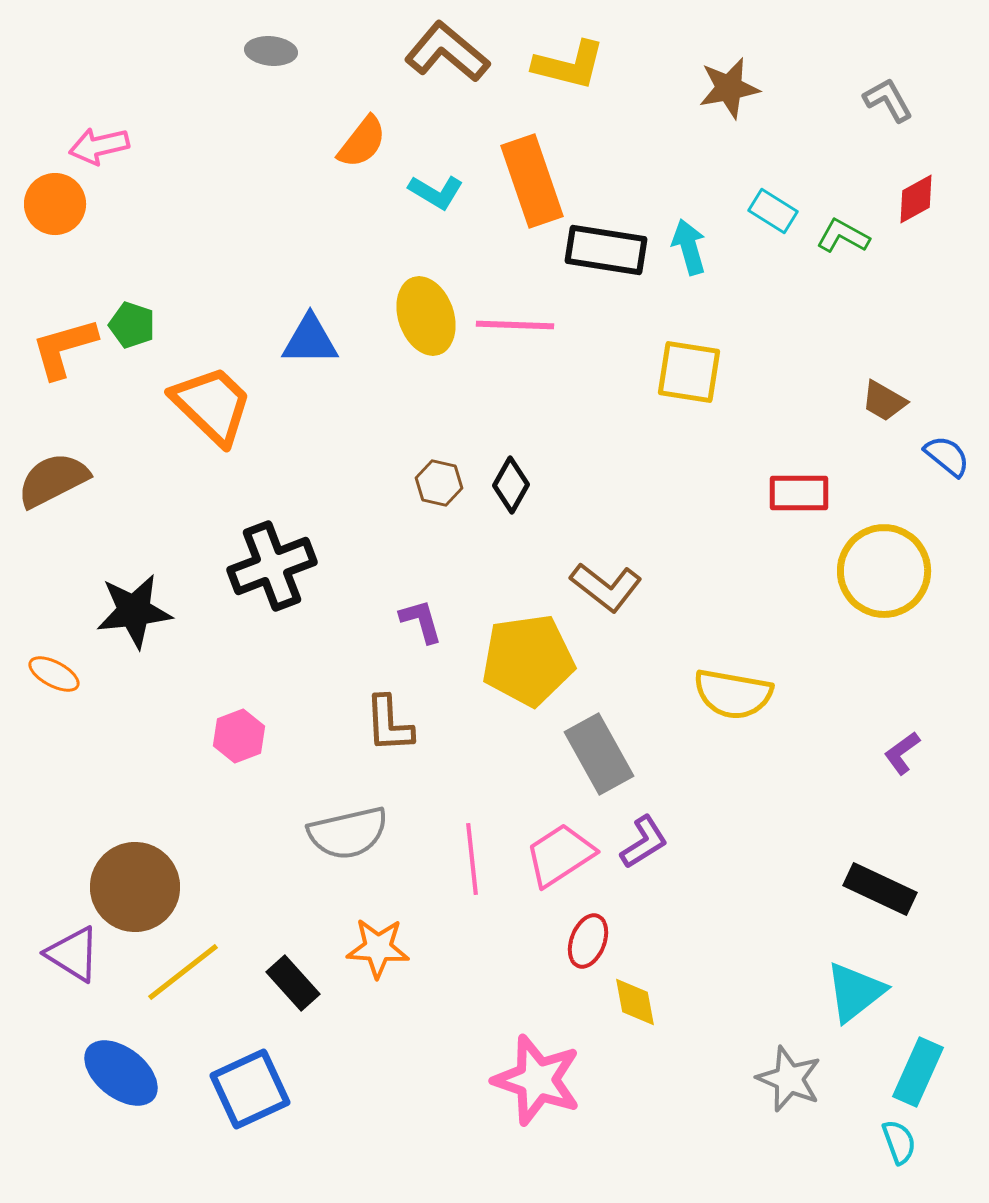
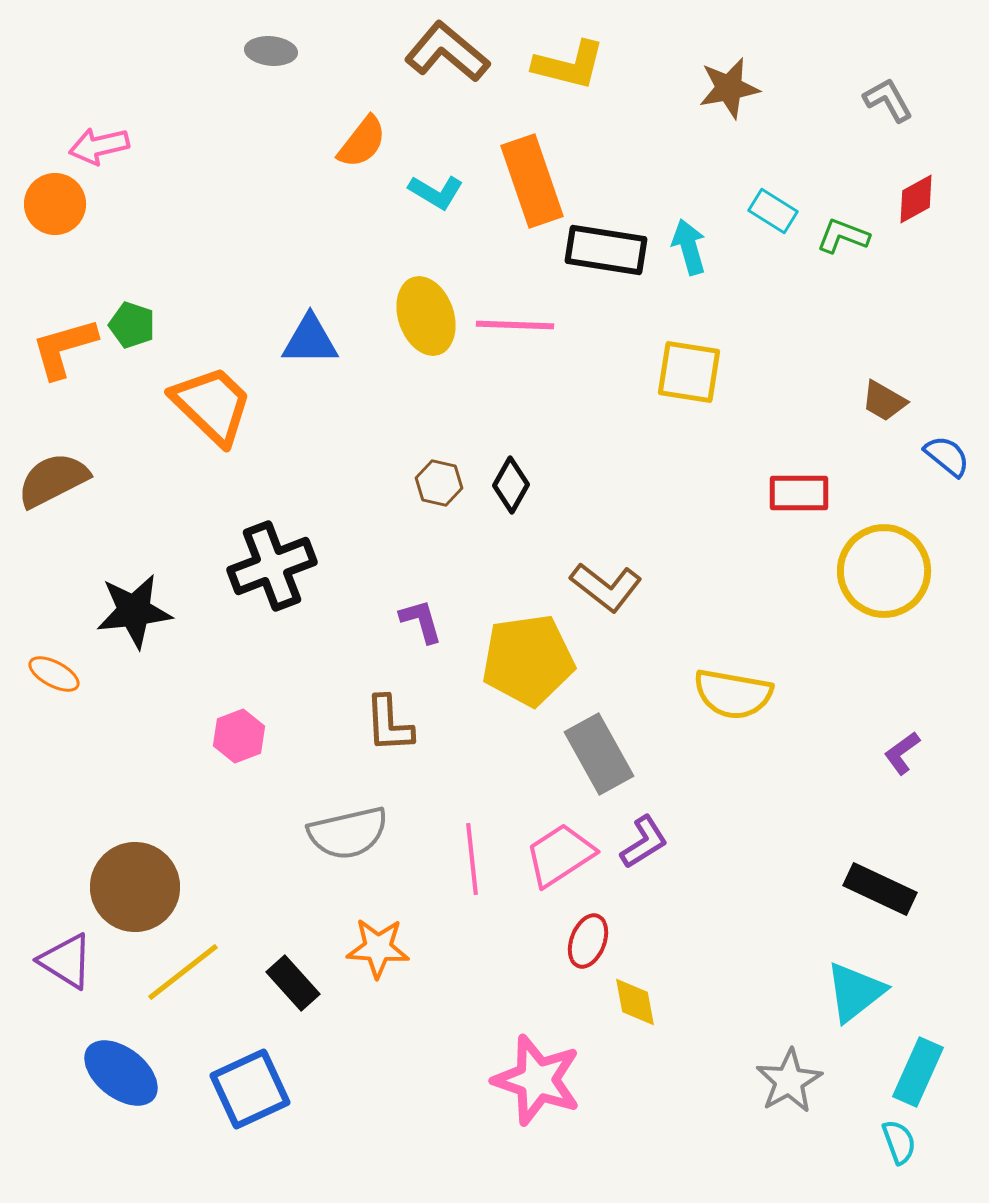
green L-shape at (843, 236): rotated 8 degrees counterclockwise
purple triangle at (73, 954): moved 7 px left, 7 px down
gray star at (789, 1079): moved 2 px down; rotated 20 degrees clockwise
